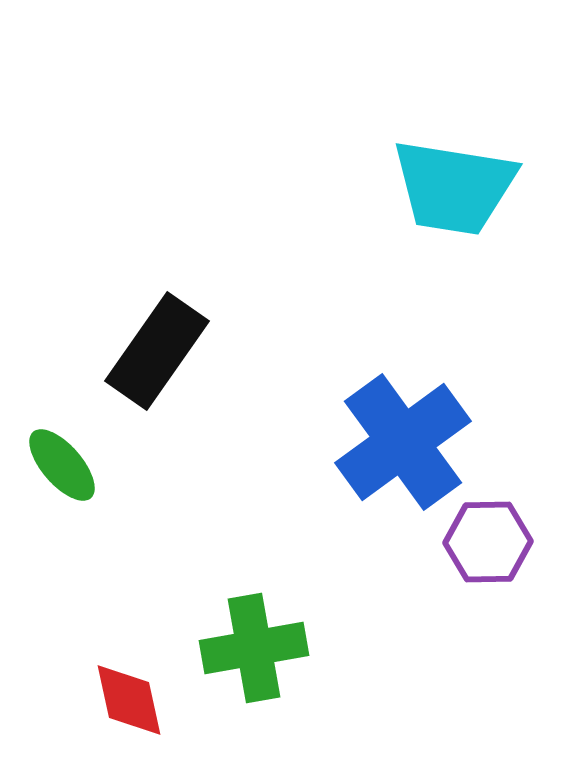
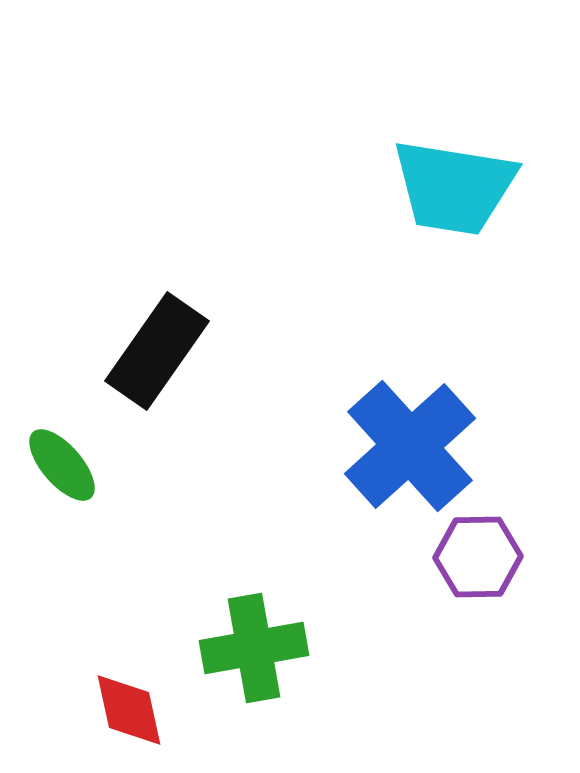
blue cross: moved 7 px right, 4 px down; rotated 6 degrees counterclockwise
purple hexagon: moved 10 px left, 15 px down
red diamond: moved 10 px down
